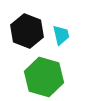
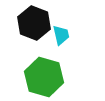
black hexagon: moved 7 px right, 8 px up
